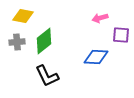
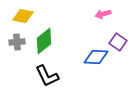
pink arrow: moved 3 px right, 4 px up
purple square: moved 3 px left, 7 px down; rotated 30 degrees clockwise
